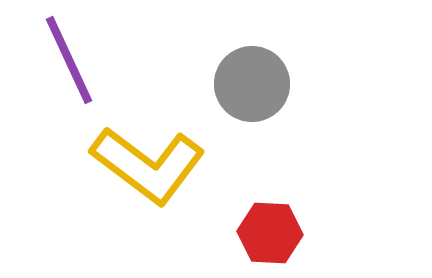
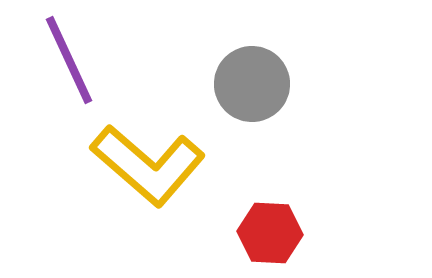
yellow L-shape: rotated 4 degrees clockwise
